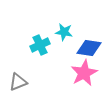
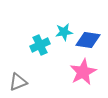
cyan star: rotated 18 degrees counterclockwise
blue diamond: moved 1 px left, 8 px up
pink star: moved 1 px left, 1 px up
